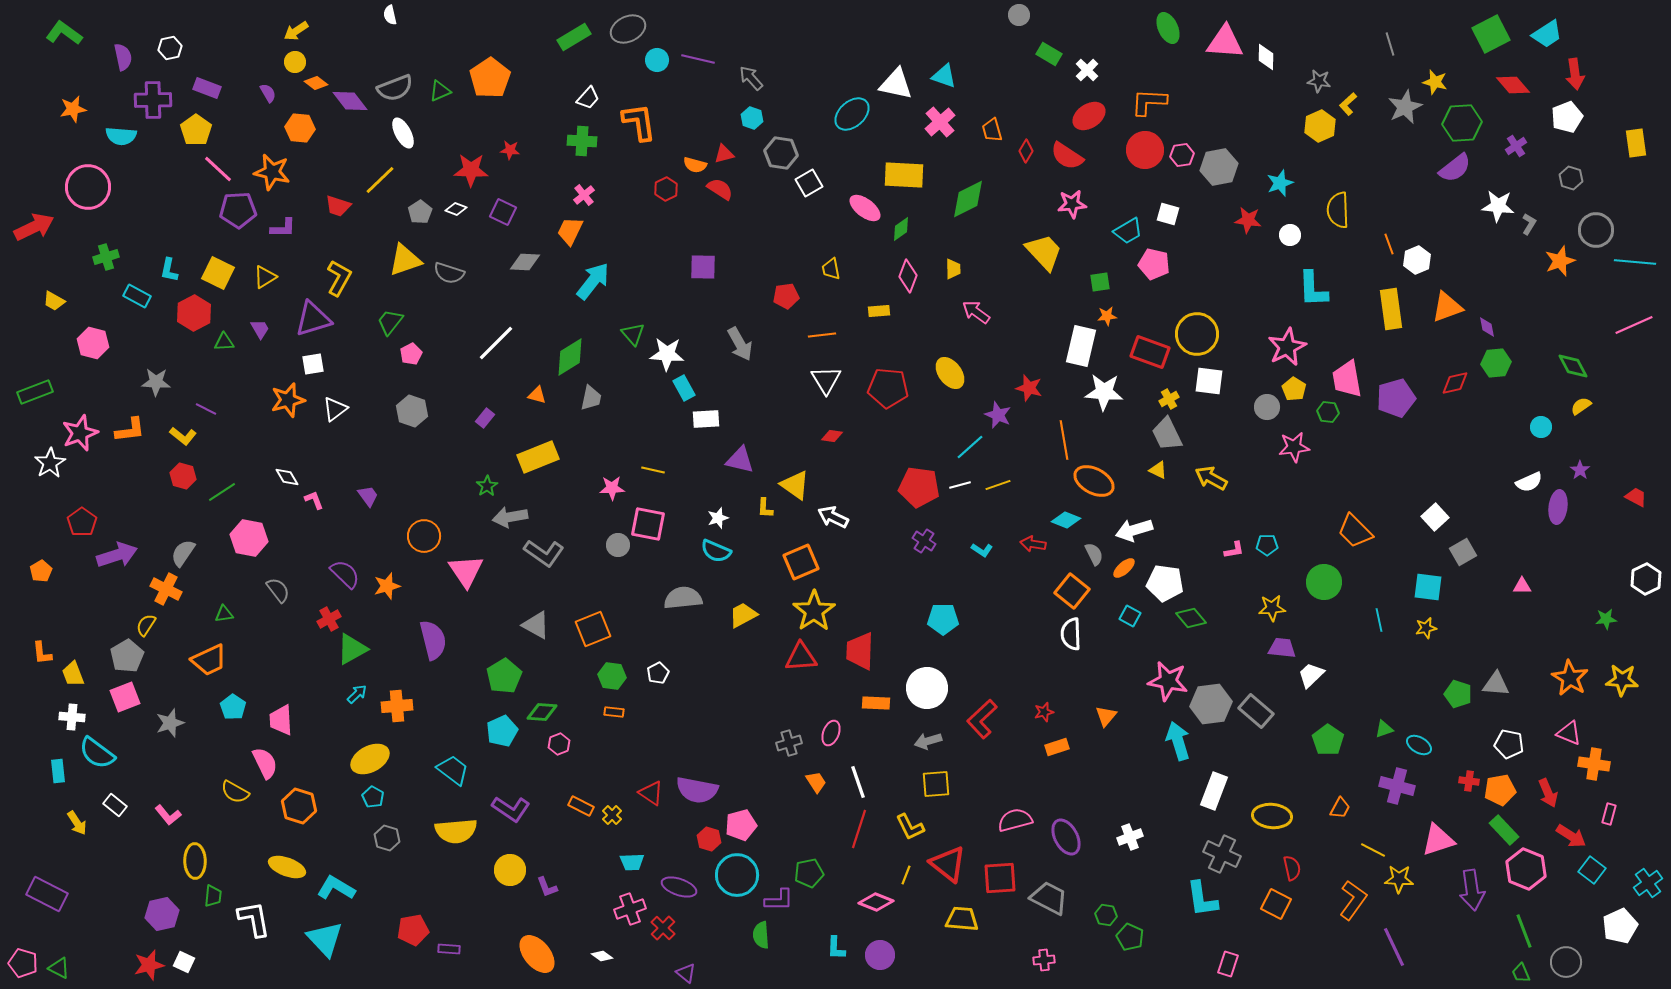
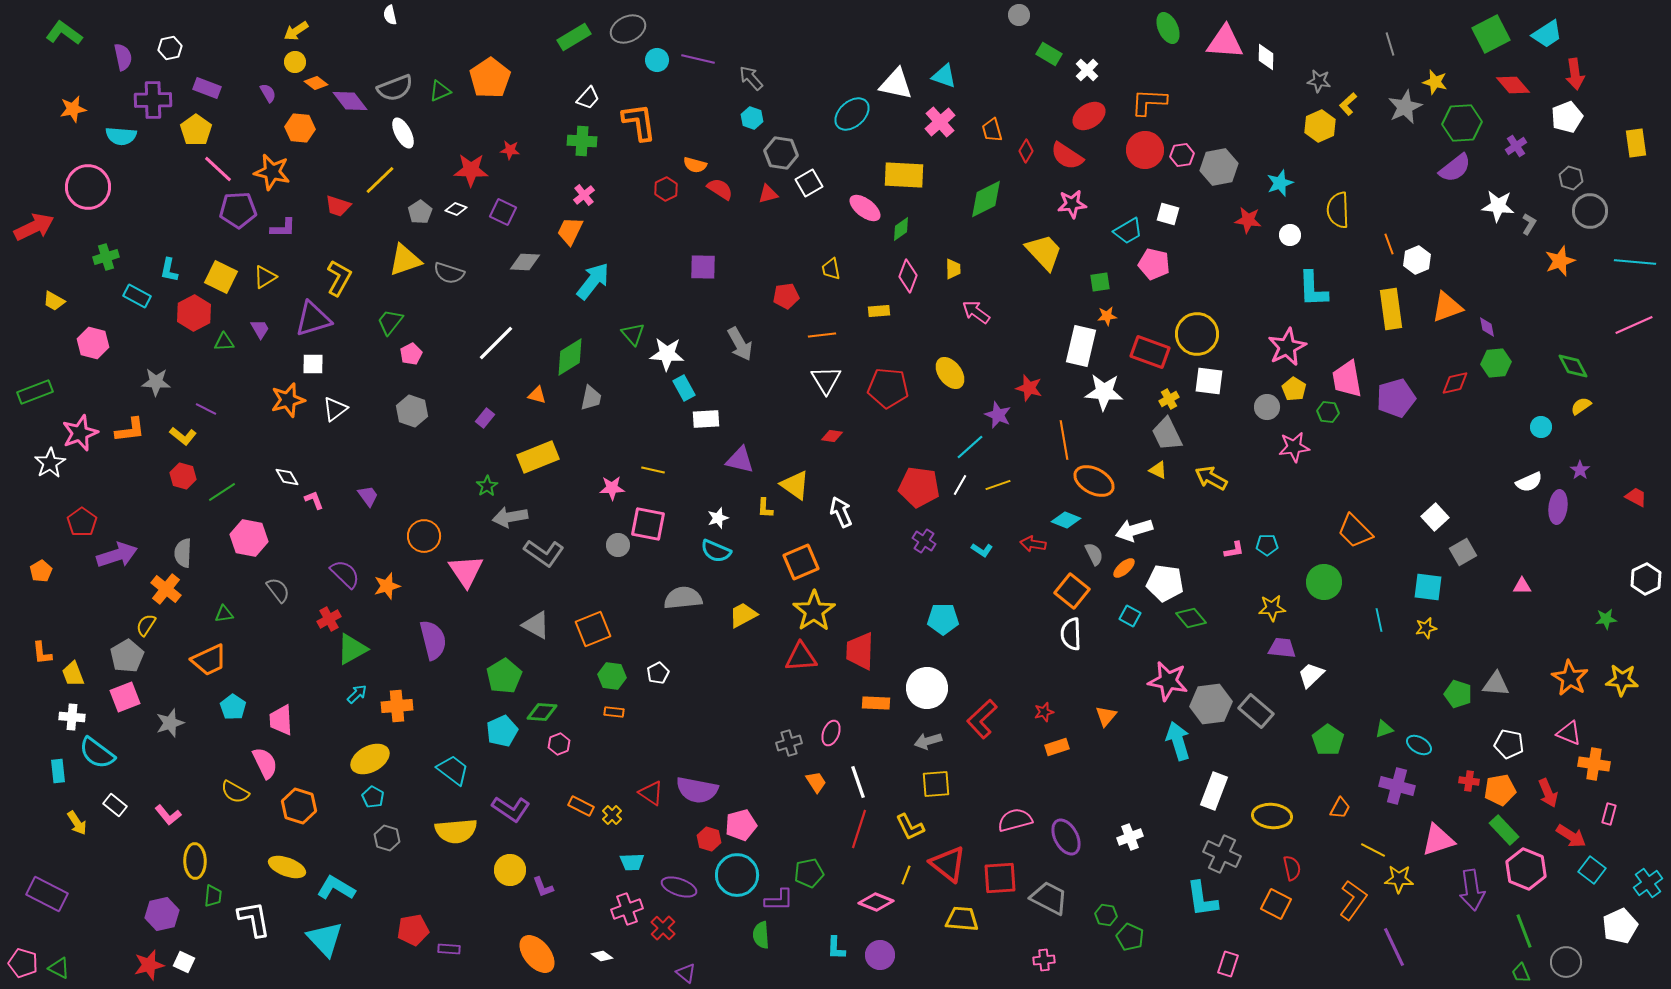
red triangle at (724, 154): moved 44 px right, 40 px down
green diamond at (968, 199): moved 18 px right
gray circle at (1596, 230): moved 6 px left, 19 px up
yellow square at (218, 273): moved 3 px right, 4 px down
white square at (313, 364): rotated 10 degrees clockwise
white line at (960, 485): rotated 45 degrees counterclockwise
white arrow at (833, 517): moved 8 px right, 5 px up; rotated 40 degrees clockwise
gray semicircle at (183, 553): rotated 32 degrees counterclockwise
orange cross at (166, 589): rotated 12 degrees clockwise
purple L-shape at (547, 887): moved 4 px left
pink cross at (630, 909): moved 3 px left
